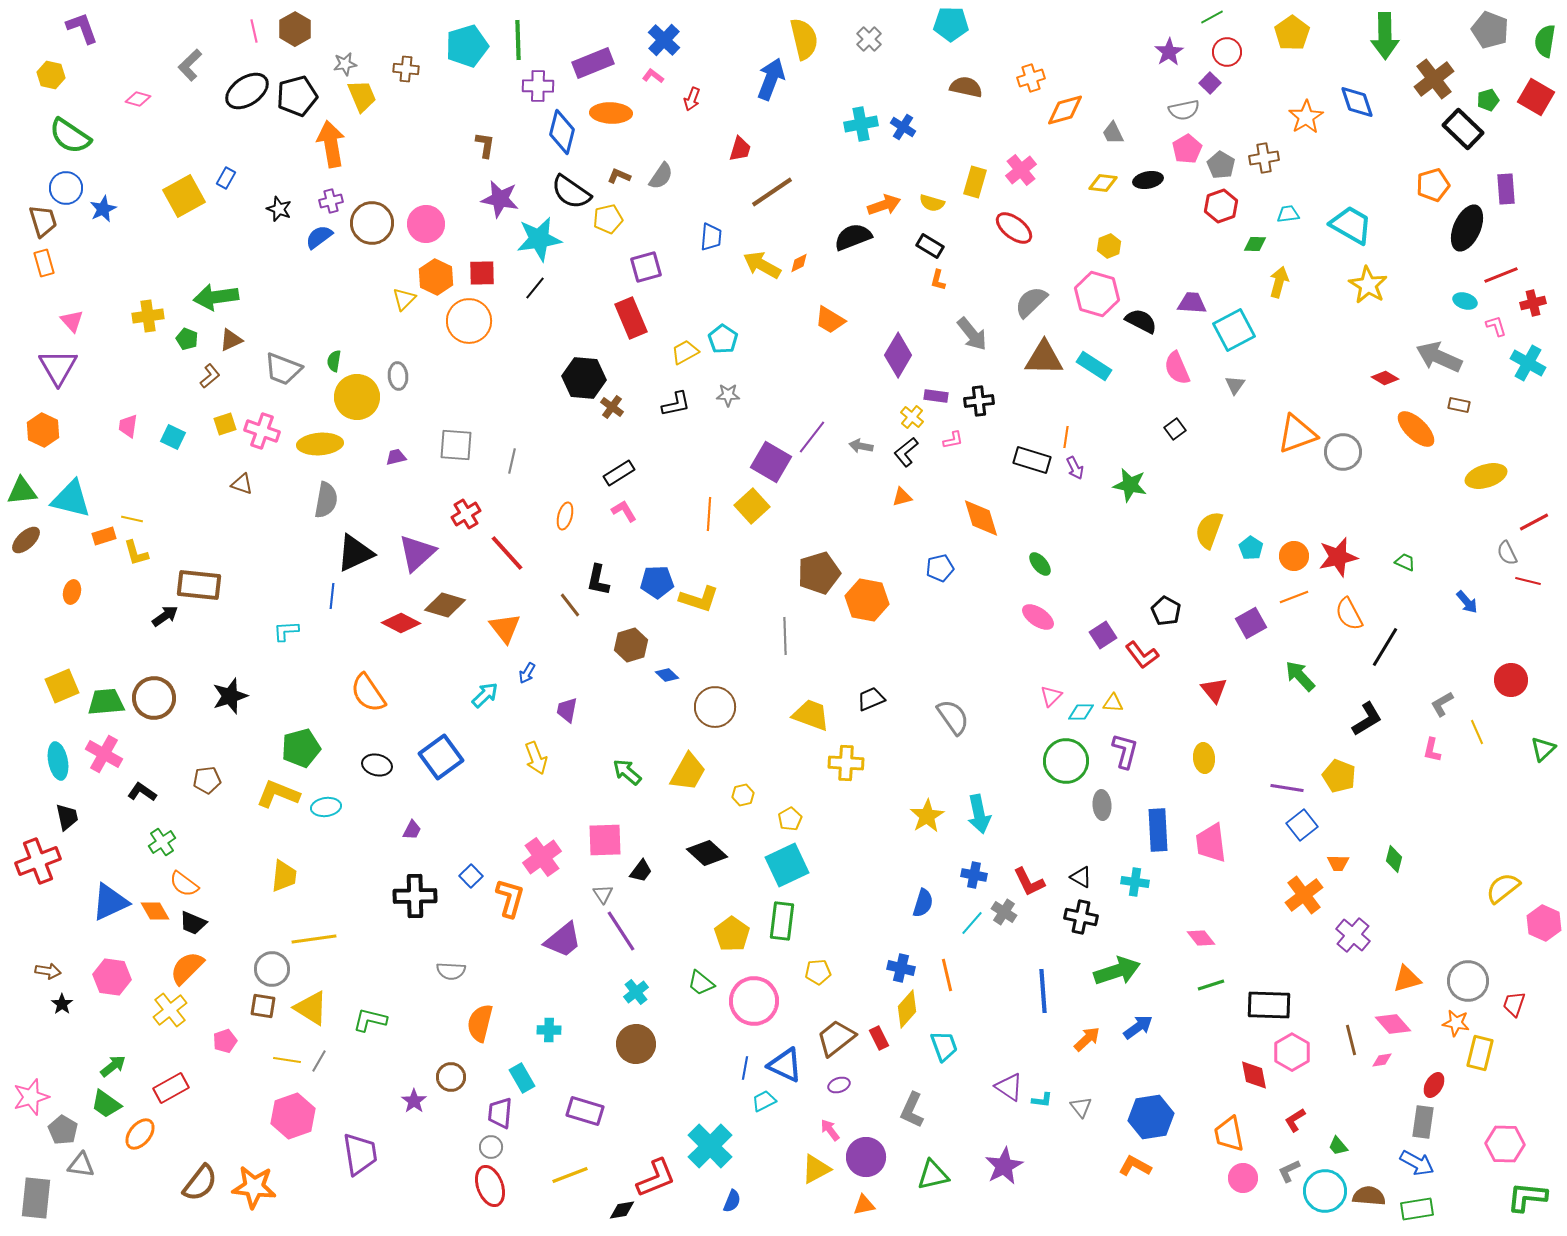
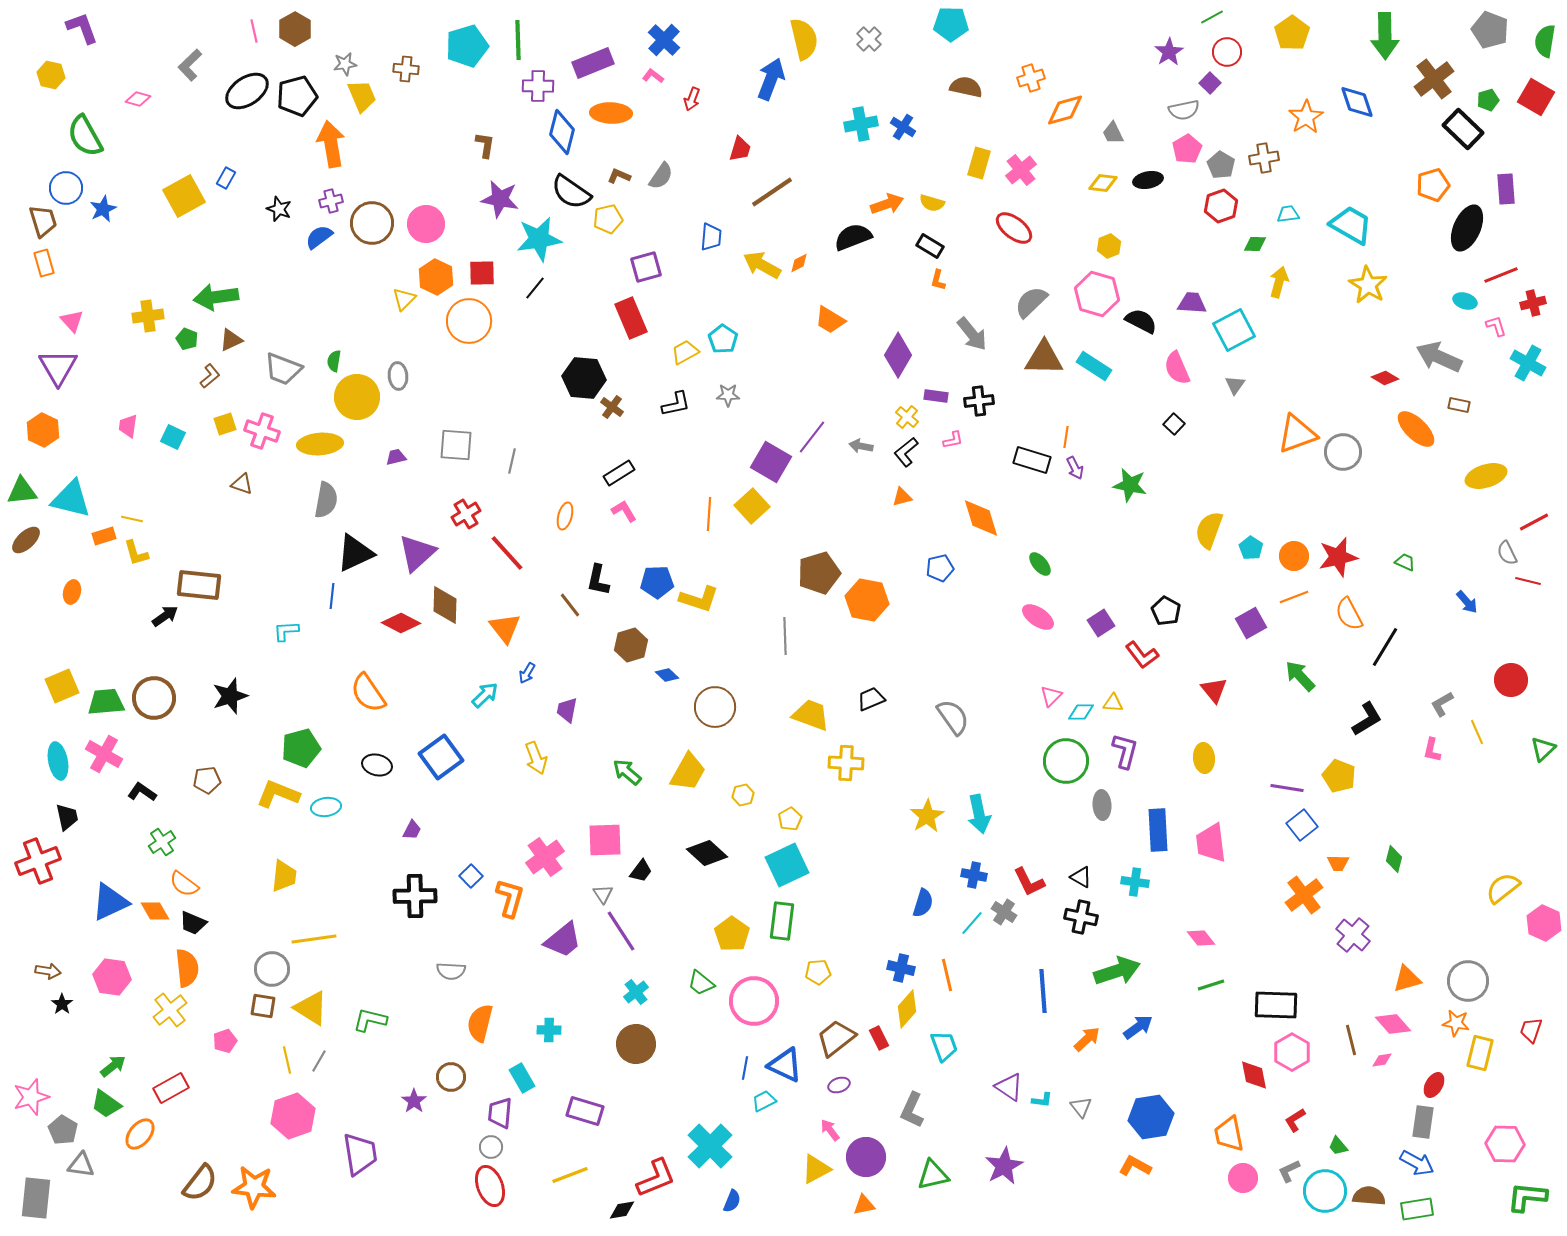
green semicircle at (70, 136): moved 15 px right; rotated 27 degrees clockwise
yellow rectangle at (975, 182): moved 4 px right, 19 px up
orange arrow at (884, 205): moved 3 px right, 1 px up
yellow cross at (912, 417): moved 5 px left
black square at (1175, 429): moved 1 px left, 5 px up; rotated 10 degrees counterclockwise
brown diamond at (445, 605): rotated 75 degrees clockwise
purple square at (1103, 635): moved 2 px left, 12 px up
pink cross at (542, 857): moved 3 px right
orange semicircle at (187, 968): rotated 129 degrees clockwise
red trapezoid at (1514, 1004): moved 17 px right, 26 px down
black rectangle at (1269, 1005): moved 7 px right
yellow line at (287, 1060): rotated 68 degrees clockwise
